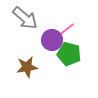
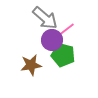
gray arrow: moved 20 px right
green pentagon: moved 6 px left, 1 px down
brown star: moved 4 px right, 2 px up
